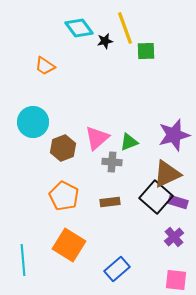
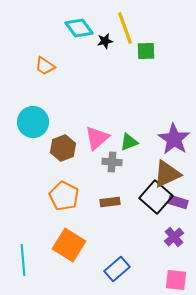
purple star: moved 4 px down; rotated 24 degrees counterclockwise
